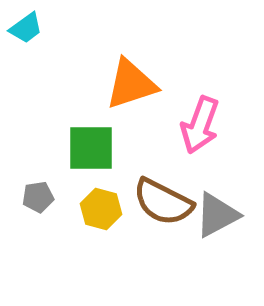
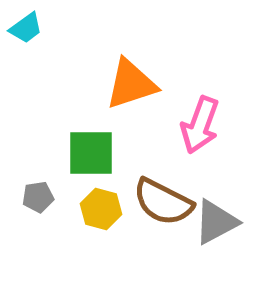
green square: moved 5 px down
gray triangle: moved 1 px left, 7 px down
